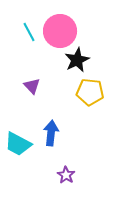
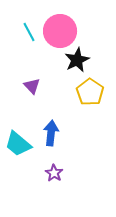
yellow pentagon: rotated 28 degrees clockwise
cyan trapezoid: rotated 12 degrees clockwise
purple star: moved 12 px left, 2 px up
